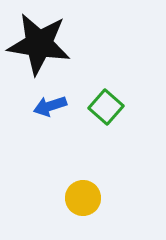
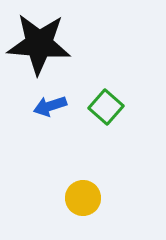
black star: rotated 4 degrees counterclockwise
